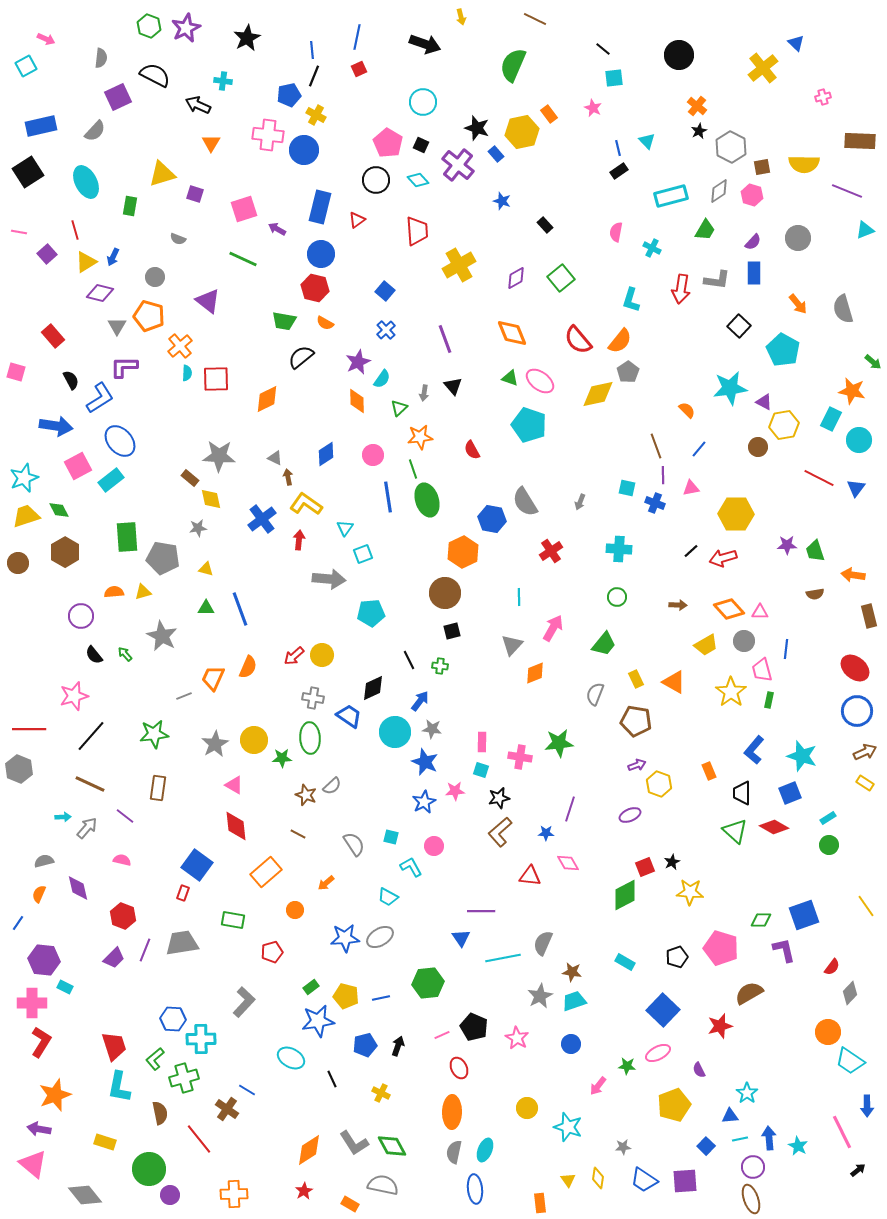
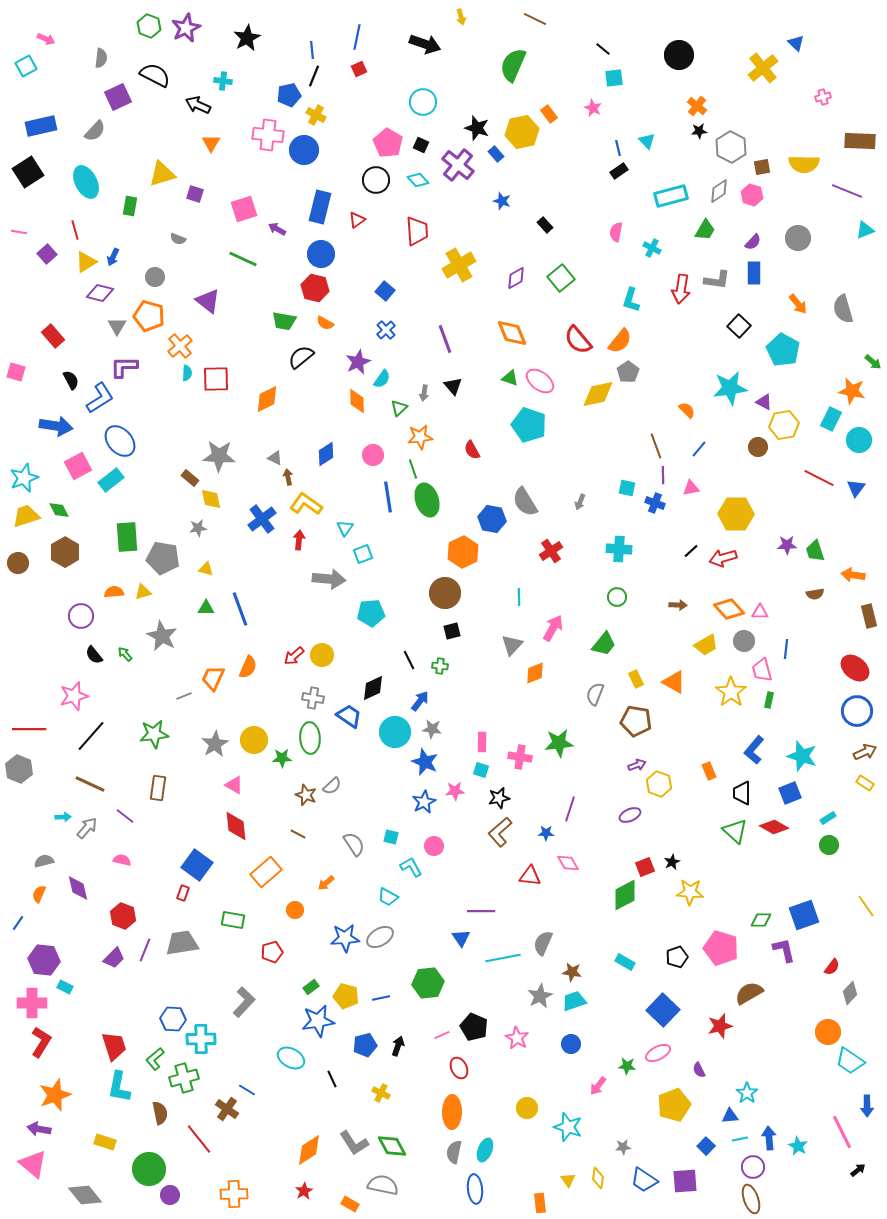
black star at (699, 131): rotated 21 degrees clockwise
